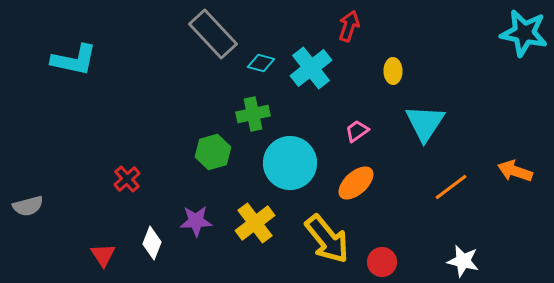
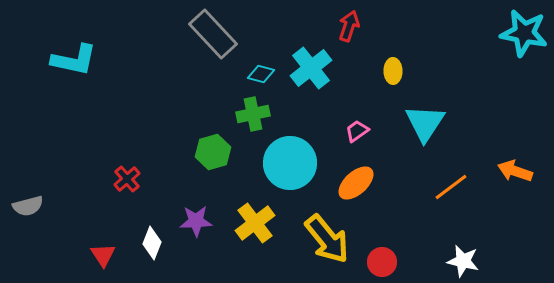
cyan diamond: moved 11 px down
